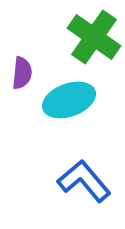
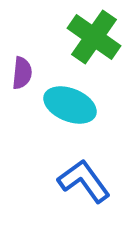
cyan ellipse: moved 1 px right, 5 px down; rotated 42 degrees clockwise
blue L-shape: rotated 4 degrees clockwise
